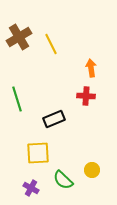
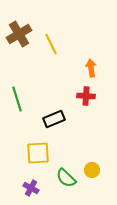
brown cross: moved 3 px up
green semicircle: moved 3 px right, 2 px up
